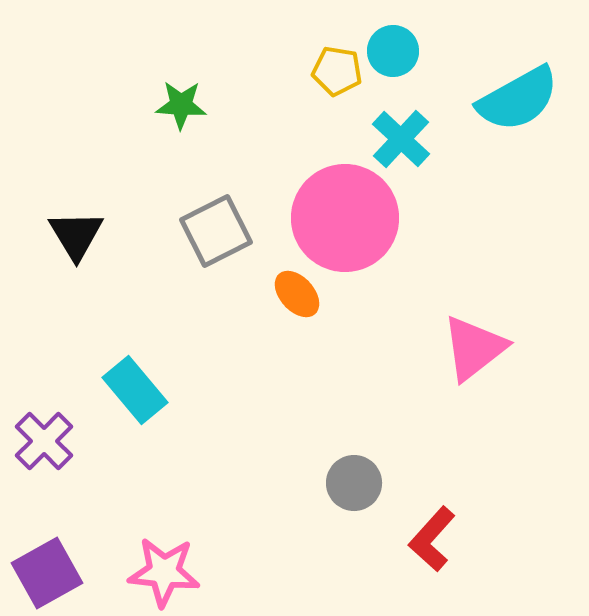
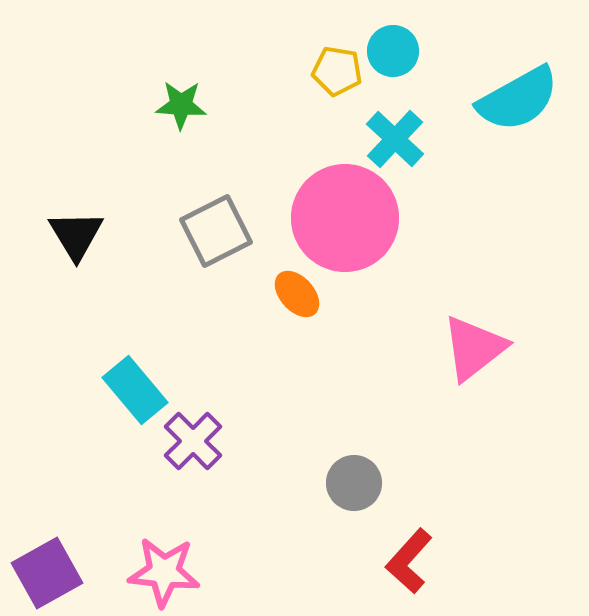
cyan cross: moved 6 px left
purple cross: moved 149 px right
red L-shape: moved 23 px left, 22 px down
